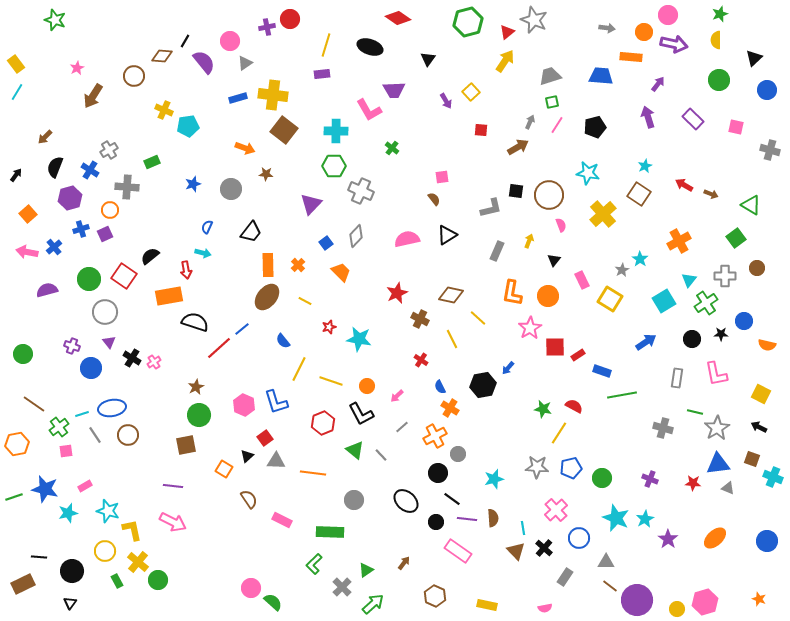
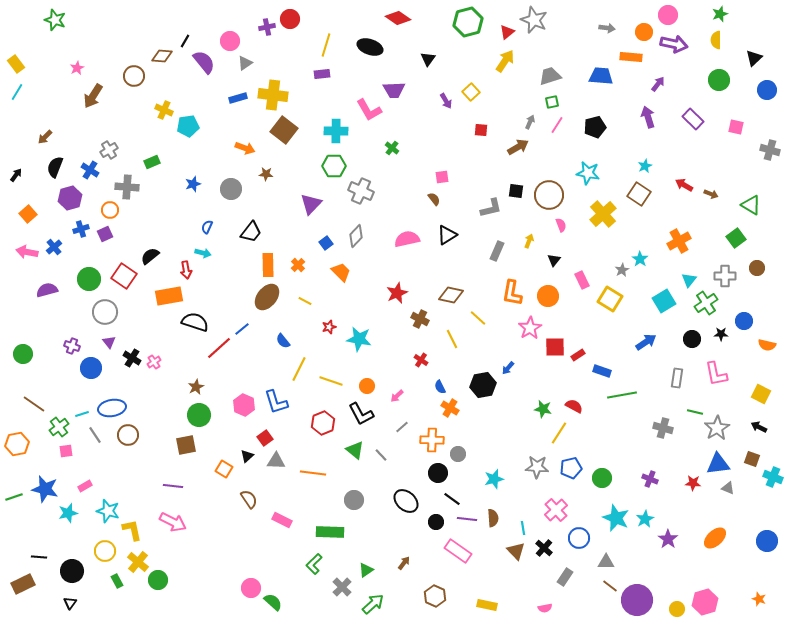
orange cross at (435, 436): moved 3 px left, 4 px down; rotated 30 degrees clockwise
